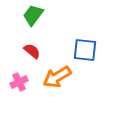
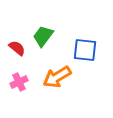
green trapezoid: moved 10 px right, 21 px down
red semicircle: moved 15 px left, 3 px up
